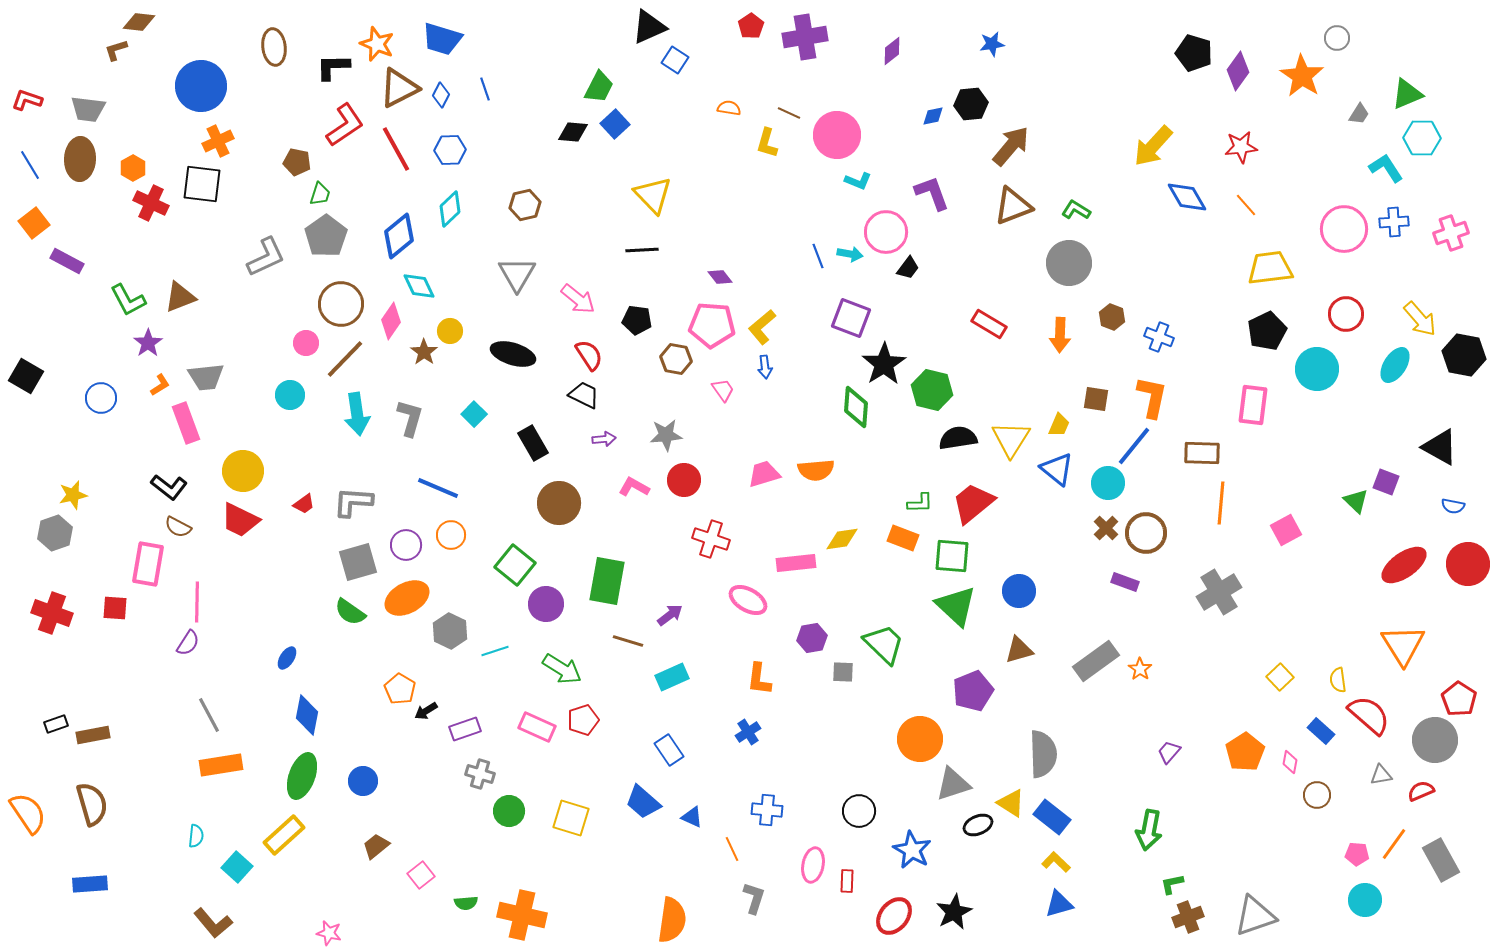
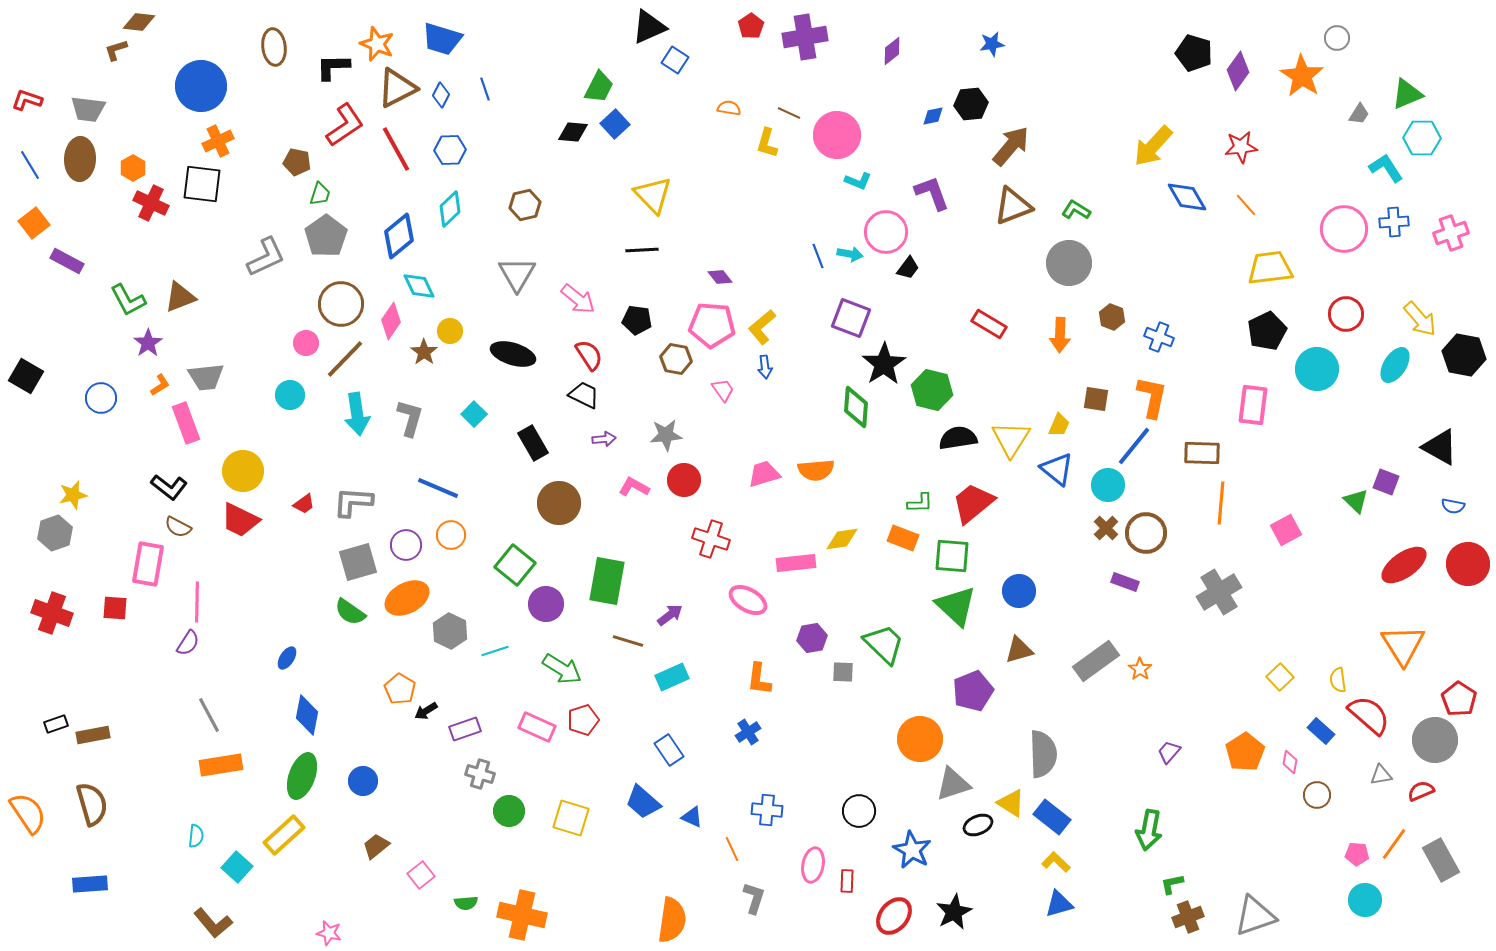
brown triangle at (399, 88): moved 2 px left
cyan circle at (1108, 483): moved 2 px down
